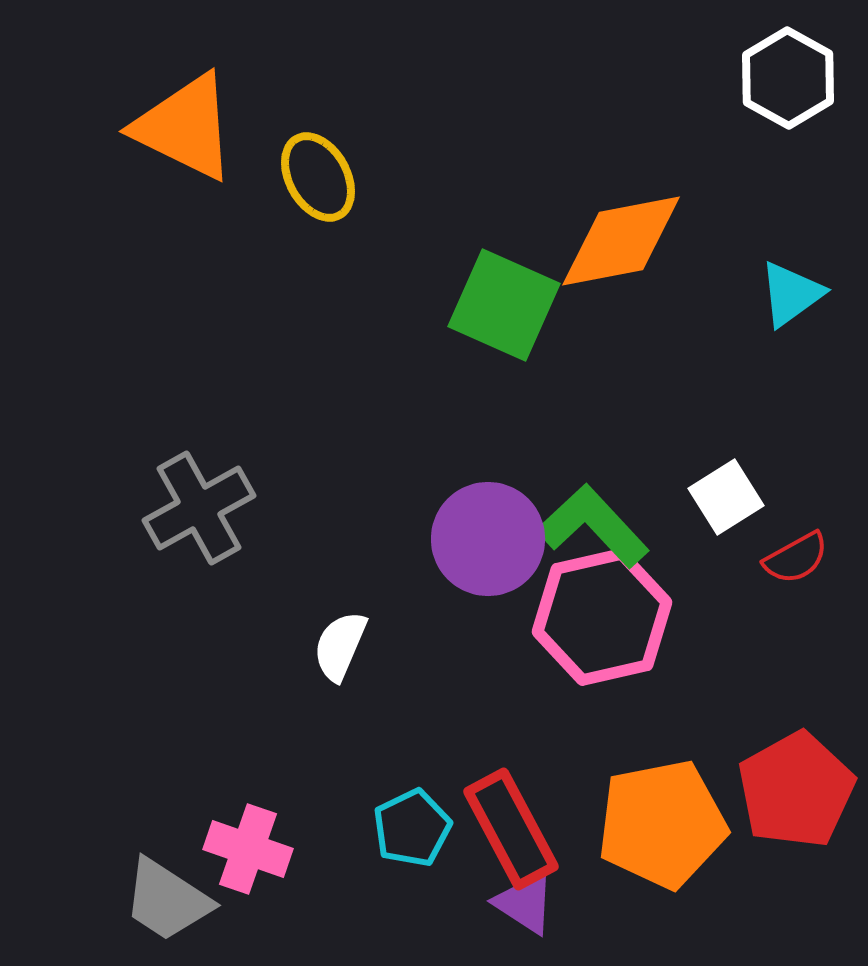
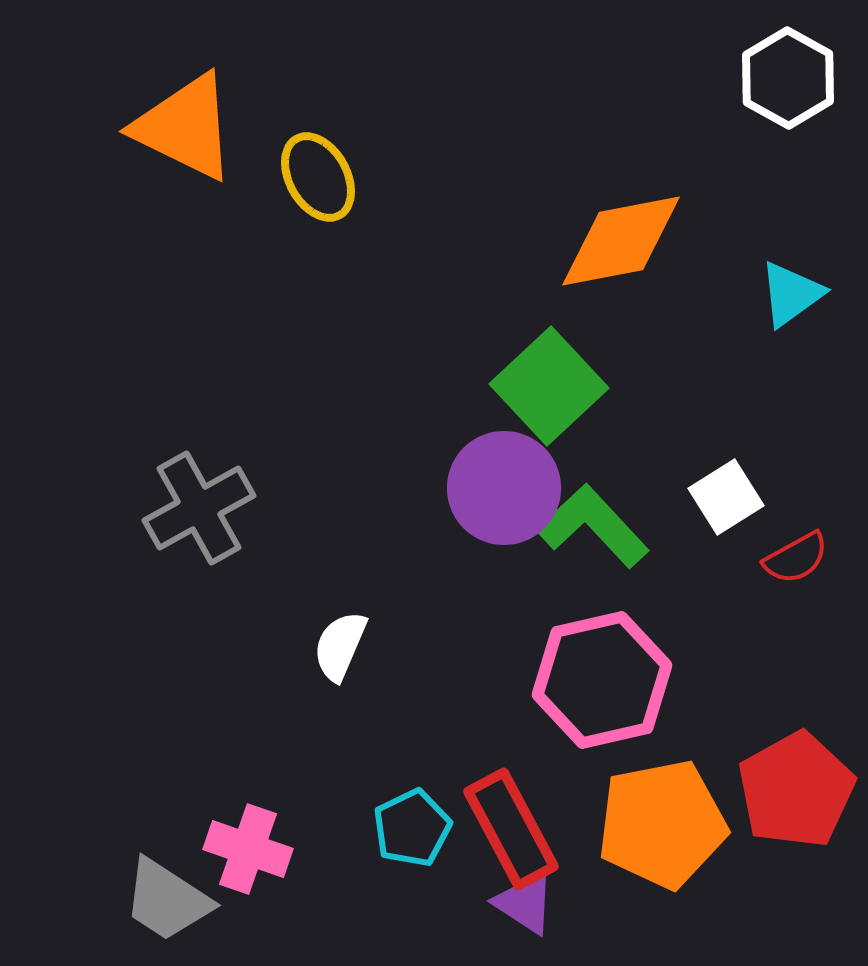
green square: moved 45 px right, 81 px down; rotated 23 degrees clockwise
purple circle: moved 16 px right, 51 px up
pink hexagon: moved 63 px down
